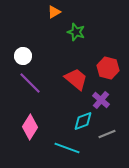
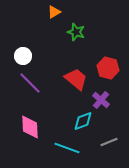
pink diamond: rotated 35 degrees counterclockwise
gray line: moved 2 px right, 8 px down
